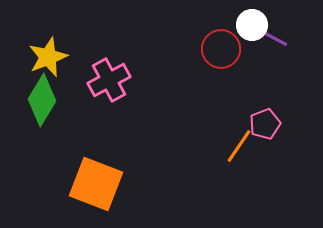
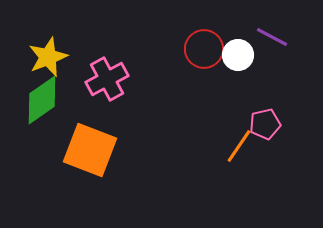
white circle: moved 14 px left, 30 px down
red circle: moved 17 px left
pink cross: moved 2 px left, 1 px up
green diamond: rotated 24 degrees clockwise
pink pentagon: rotated 8 degrees clockwise
orange square: moved 6 px left, 34 px up
